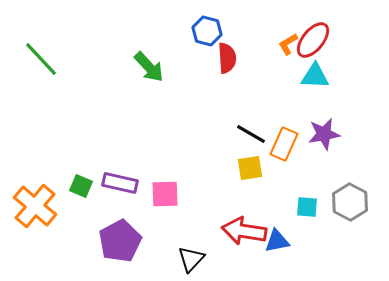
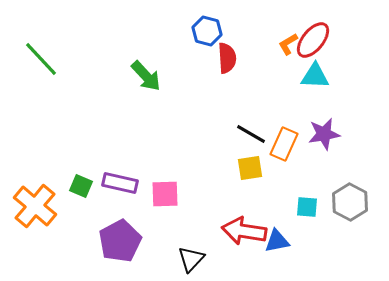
green arrow: moved 3 px left, 9 px down
